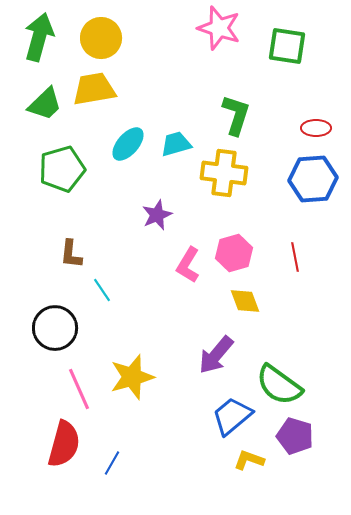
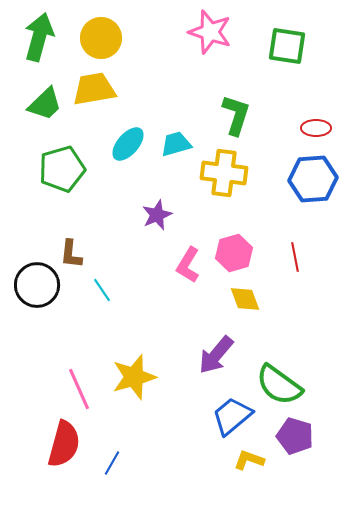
pink star: moved 9 px left, 4 px down
yellow diamond: moved 2 px up
black circle: moved 18 px left, 43 px up
yellow star: moved 2 px right
